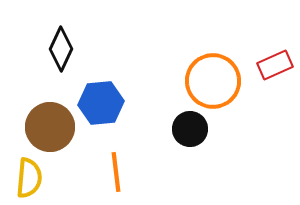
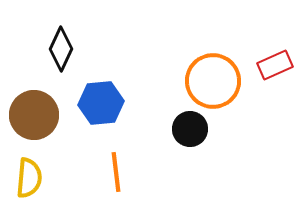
brown circle: moved 16 px left, 12 px up
